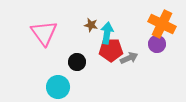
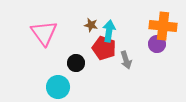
orange cross: moved 1 px right, 2 px down; rotated 20 degrees counterclockwise
cyan arrow: moved 2 px right, 2 px up
red pentagon: moved 7 px left, 2 px up; rotated 20 degrees clockwise
gray arrow: moved 3 px left, 2 px down; rotated 96 degrees clockwise
black circle: moved 1 px left, 1 px down
